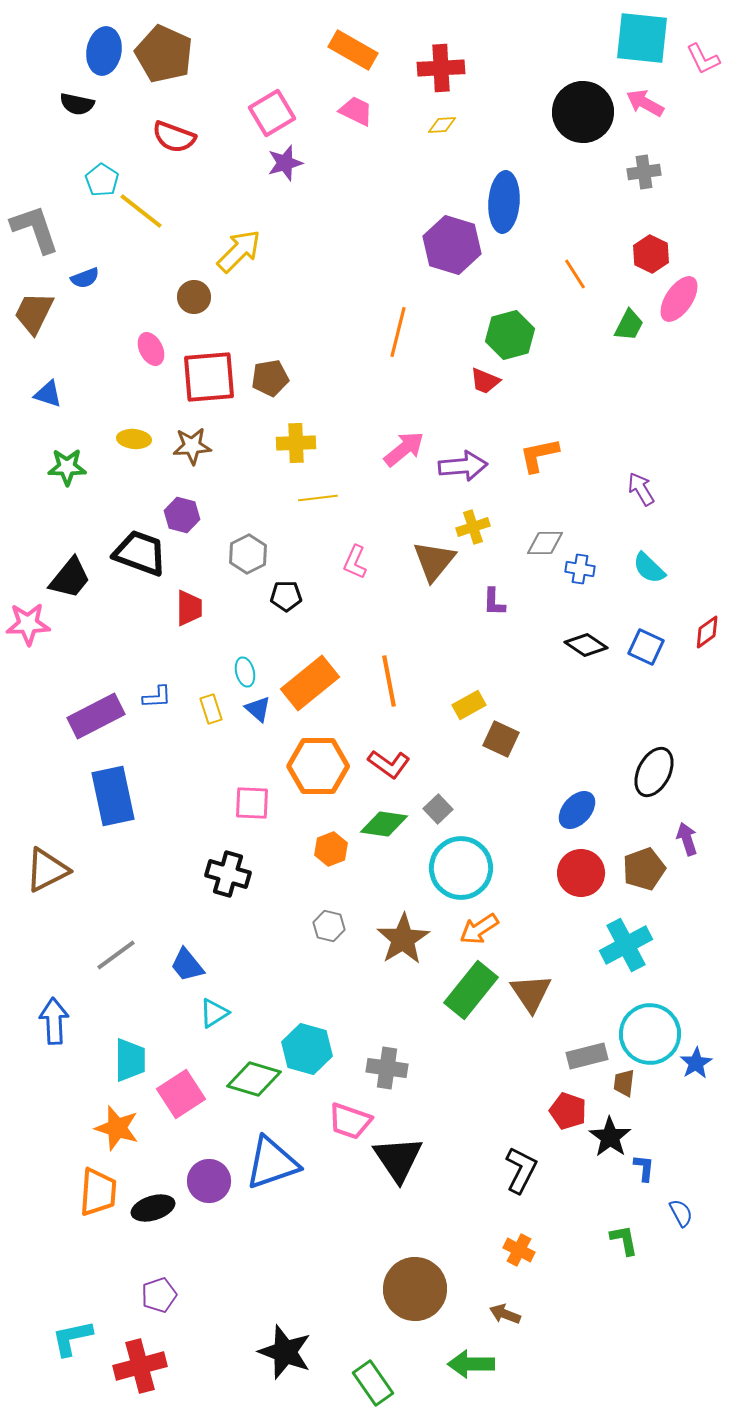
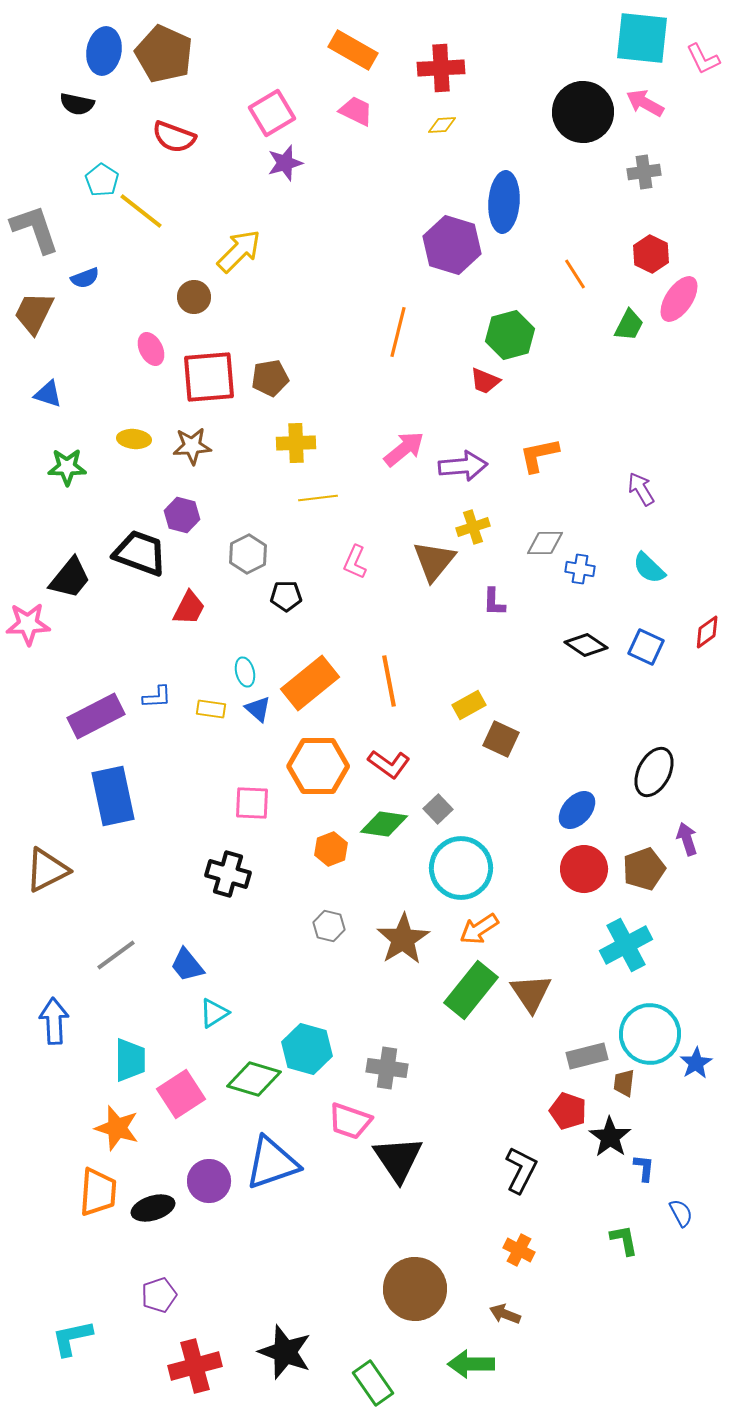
red trapezoid at (189, 608): rotated 27 degrees clockwise
yellow rectangle at (211, 709): rotated 64 degrees counterclockwise
red circle at (581, 873): moved 3 px right, 4 px up
red cross at (140, 1366): moved 55 px right
